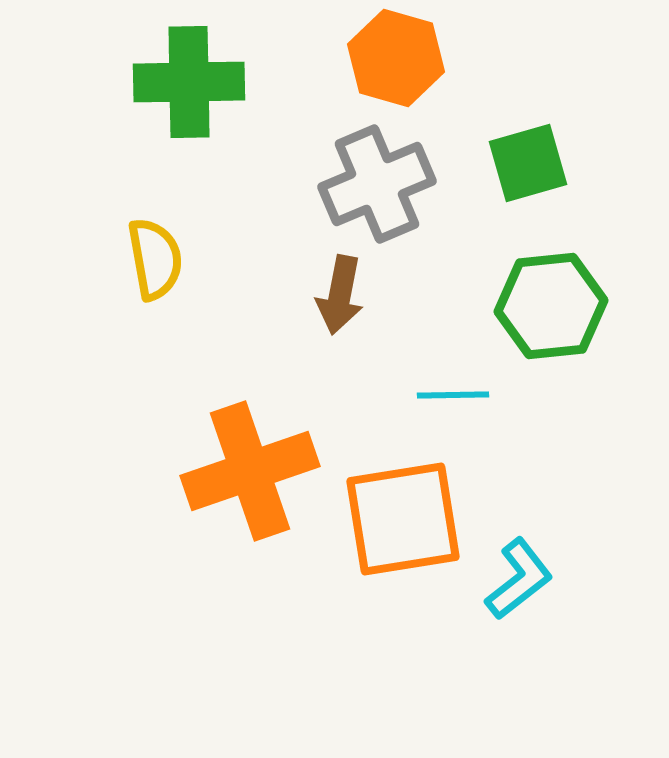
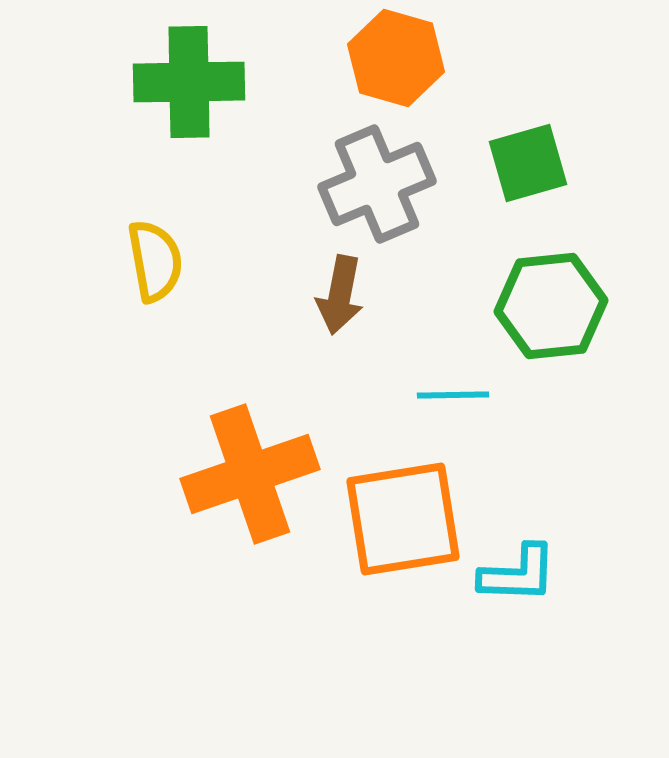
yellow semicircle: moved 2 px down
orange cross: moved 3 px down
cyan L-shape: moved 1 px left, 5 px up; rotated 40 degrees clockwise
